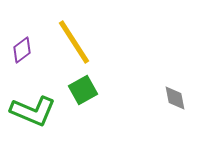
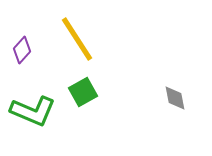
yellow line: moved 3 px right, 3 px up
purple diamond: rotated 12 degrees counterclockwise
green square: moved 2 px down
